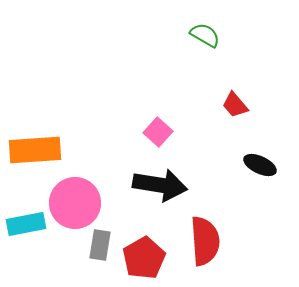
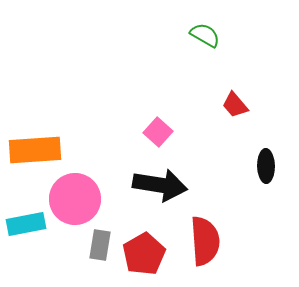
black ellipse: moved 6 px right, 1 px down; rotated 64 degrees clockwise
pink circle: moved 4 px up
red pentagon: moved 4 px up
